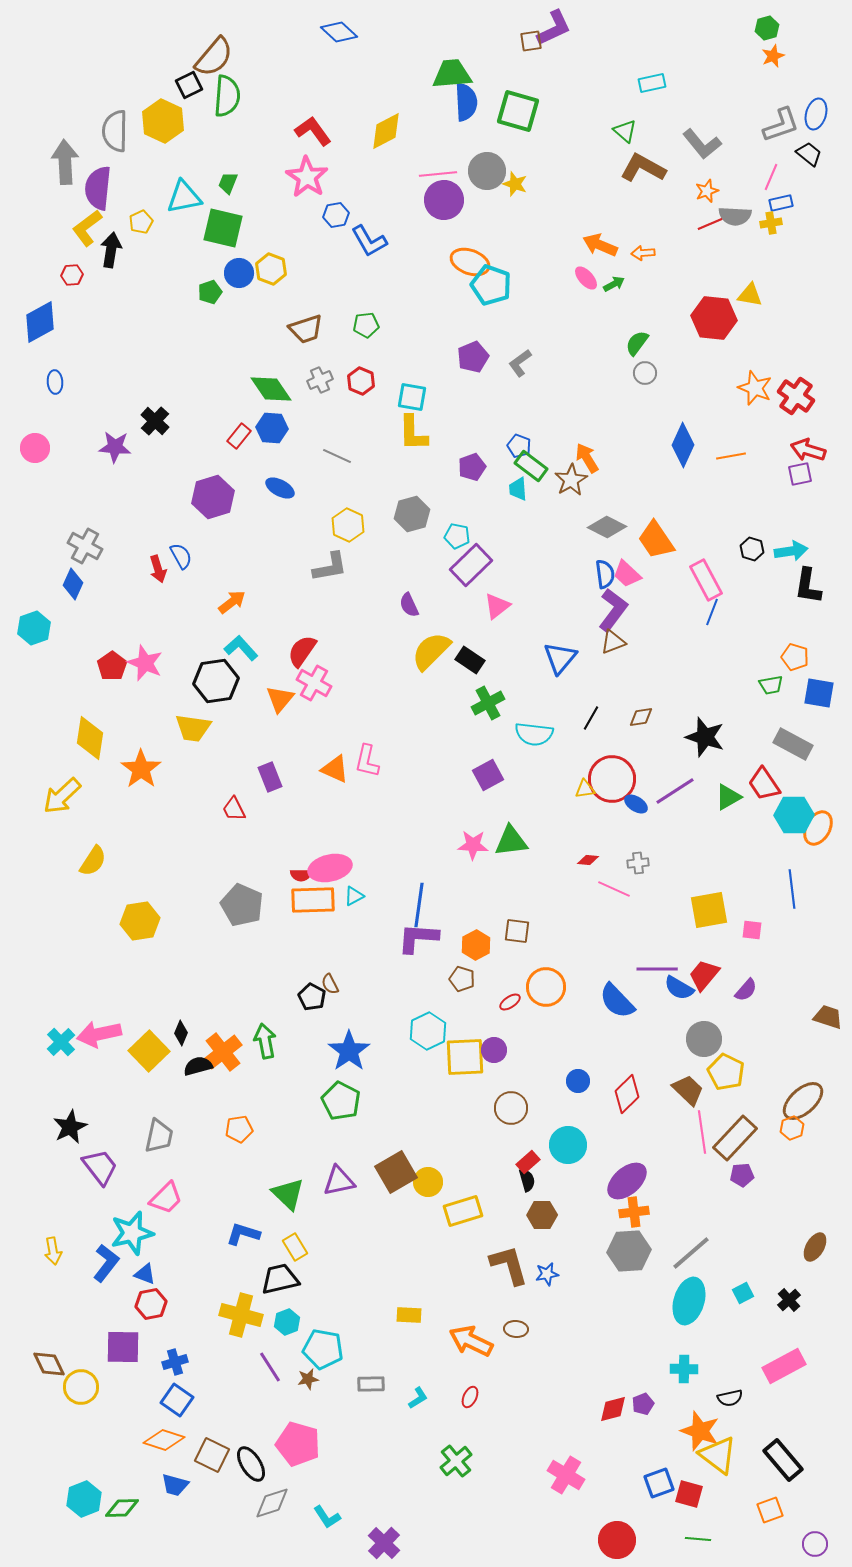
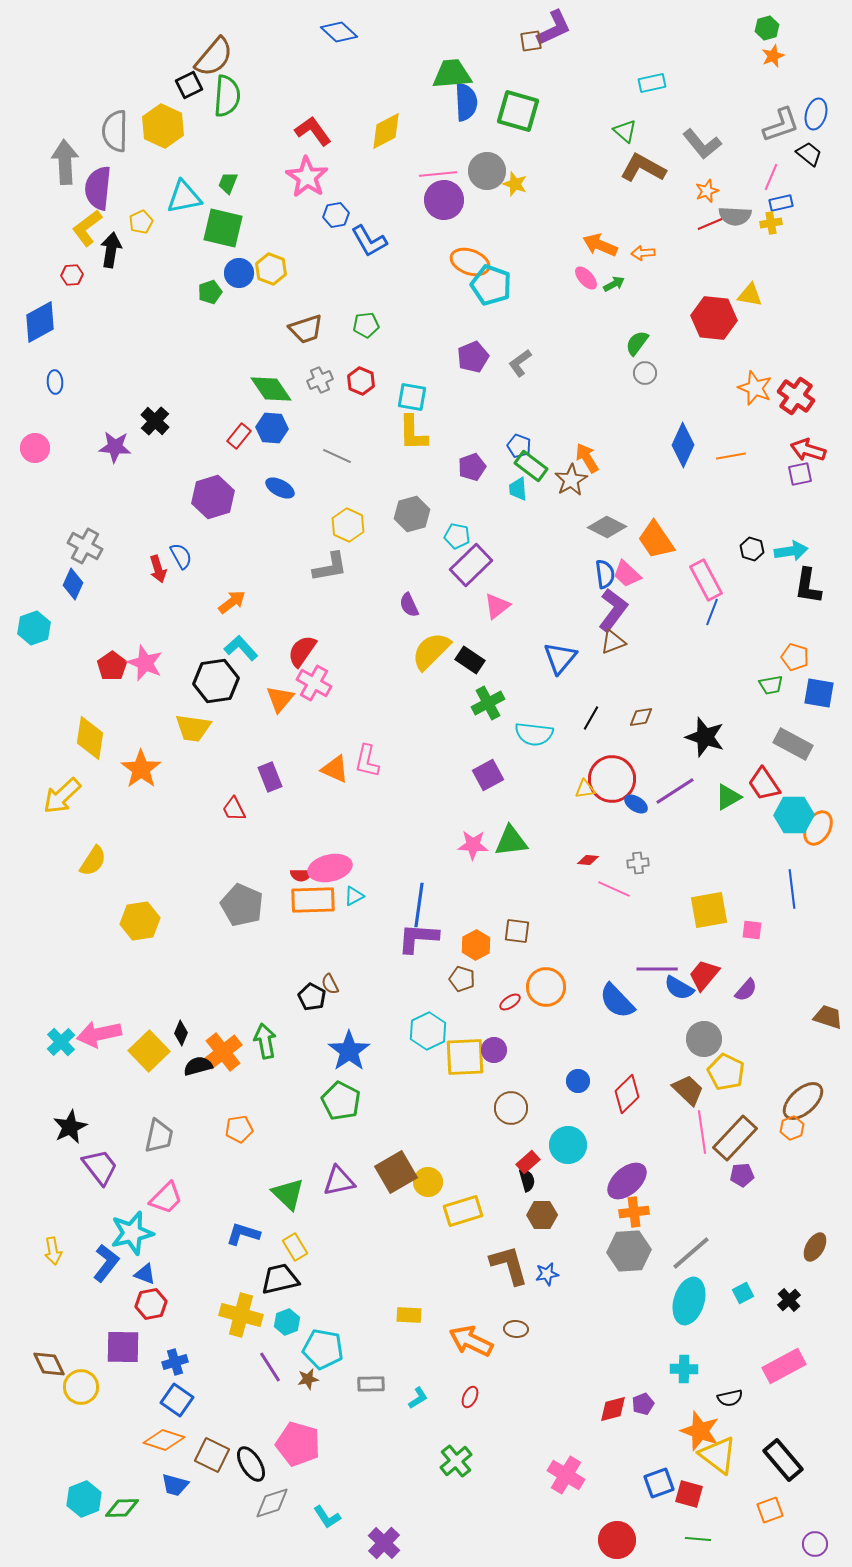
yellow hexagon at (163, 121): moved 5 px down
